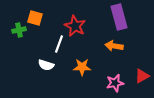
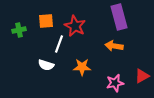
orange square: moved 11 px right, 3 px down; rotated 21 degrees counterclockwise
